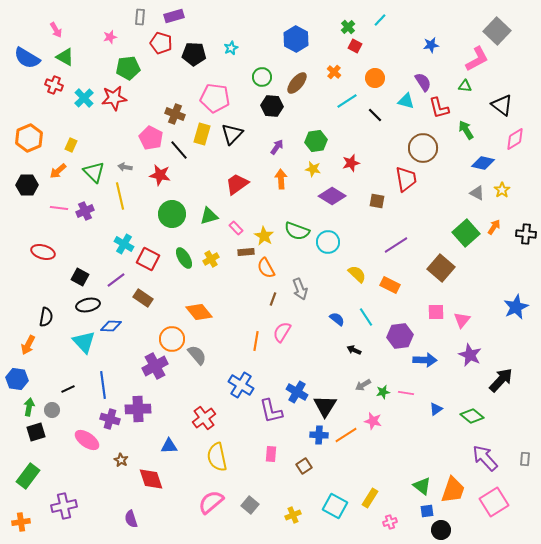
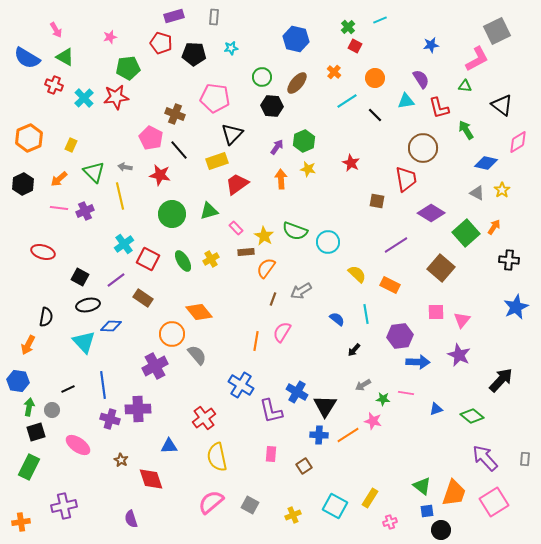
gray rectangle at (140, 17): moved 74 px right
cyan line at (380, 20): rotated 24 degrees clockwise
gray square at (497, 31): rotated 20 degrees clockwise
blue hexagon at (296, 39): rotated 15 degrees counterclockwise
cyan star at (231, 48): rotated 16 degrees clockwise
purple semicircle at (423, 82): moved 2 px left, 3 px up
red star at (114, 98): moved 2 px right, 1 px up
cyan triangle at (406, 101): rotated 24 degrees counterclockwise
yellow rectangle at (202, 134): moved 15 px right, 27 px down; rotated 55 degrees clockwise
pink diamond at (515, 139): moved 3 px right, 3 px down
green hexagon at (316, 141): moved 12 px left; rotated 15 degrees counterclockwise
red star at (351, 163): rotated 30 degrees counterclockwise
blue diamond at (483, 163): moved 3 px right
yellow star at (313, 169): moved 5 px left
orange arrow at (58, 171): moved 1 px right, 8 px down
black hexagon at (27, 185): moved 4 px left, 1 px up; rotated 25 degrees counterclockwise
purple diamond at (332, 196): moved 99 px right, 17 px down
green triangle at (209, 216): moved 5 px up
green semicircle at (297, 231): moved 2 px left
black cross at (526, 234): moved 17 px left, 26 px down
cyan cross at (124, 244): rotated 24 degrees clockwise
green ellipse at (184, 258): moved 1 px left, 3 px down
orange semicircle at (266, 268): rotated 65 degrees clockwise
gray arrow at (300, 289): moved 1 px right, 2 px down; rotated 80 degrees clockwise
cyan line at (366, 317): moved 3 px up; rotated 24 degrees clockwise
orange circle at (172, 339): moved 5 px up
black arrow at (354, 350): rotated 72 degrees counterclockwise
purple star at (470, 355): moved 11 px left
blue arrow at (425, 360): moved 7 px left, 2 px down
blue hexagon at (17, 379): moved 1 px right, 2 px down
green star at (383, 392): moved 7 px down; rotated 16 degrees clockwise
blue triangle at (436, 409): rotated 16 degrees clockwise
orange line at (346, 435): moved 2 px right
pink ellipse at (87, 440): moved 9 px left, 5 px down
green rectangle at (28, 476): moved 1 px right, 9 px up; rotated 10 degrees counterclockwise
orange trapezoid at (453, 490): moved 1 px right, 3 px down
gray square at (250, 505): rotated 12 degrees counterclockwise
